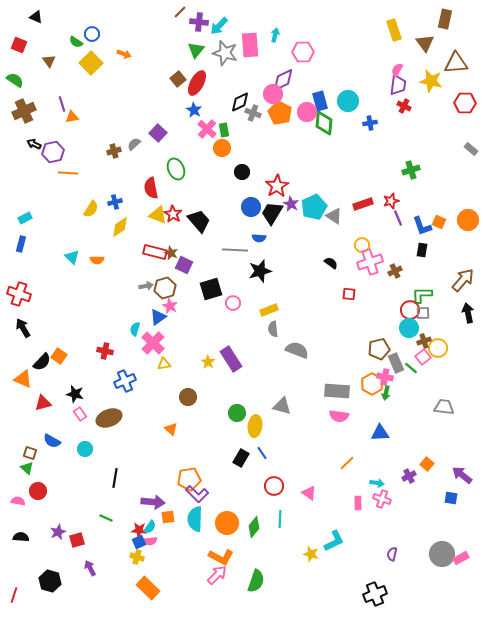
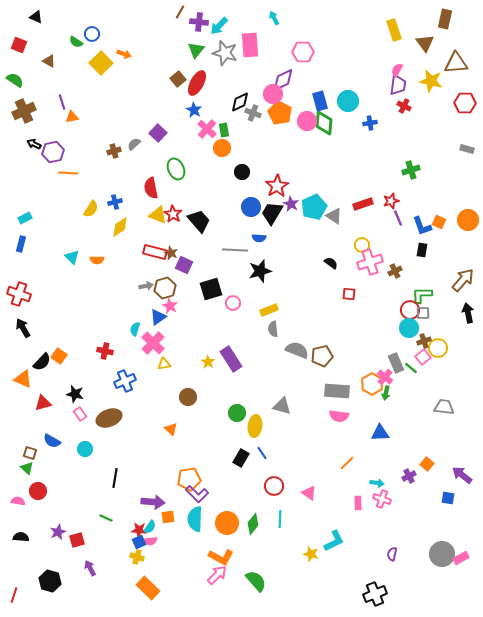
brown line at (180, 12): rotated 16 degrees counterclockwise
cyan arrow at (275, 35): moved 1 px left, 17 px up; rotated 40 degrees counterclockwise
brown triangle at (49, 61): rotated 24 degrees counterclockwise
yellow square at (91, 63): moved 10 px right
purple line at (62, 104): moved 2 px up
pink circle at (307, 112): moved 9 px down
gray rectangle at (471, 149): moved 4 px left; rotated 24 degrees counterclockwise
brown pentagon at (379, 349): moved 57 px left, 7 px down
pink cross at (385, 377): rotated 28 degrees clockwise
blue square at (451, 498): moved 3 px left
green diamond at (254, 527): moved 1 px left, 3 px up
green semicircle at (256, 581): rotated 60 degrees counterclockwise
